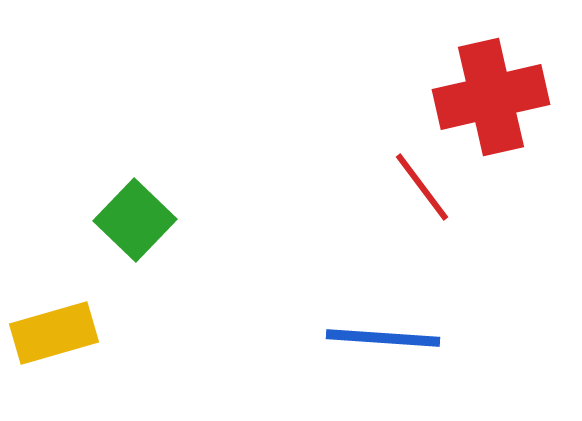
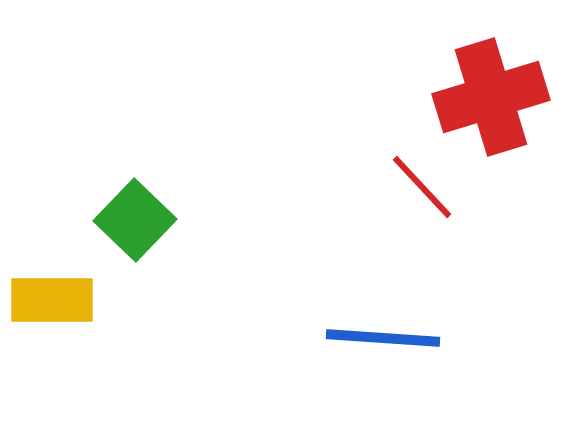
red cross: rotated 4 degrees counterclockwise
red line: rotated 6 degrees counterclockwise
yellow rectangle: moved 2 px left, 33 px up; rotated 16 degrees clockwise
